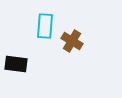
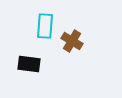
black rectangle: moved 13 px right
